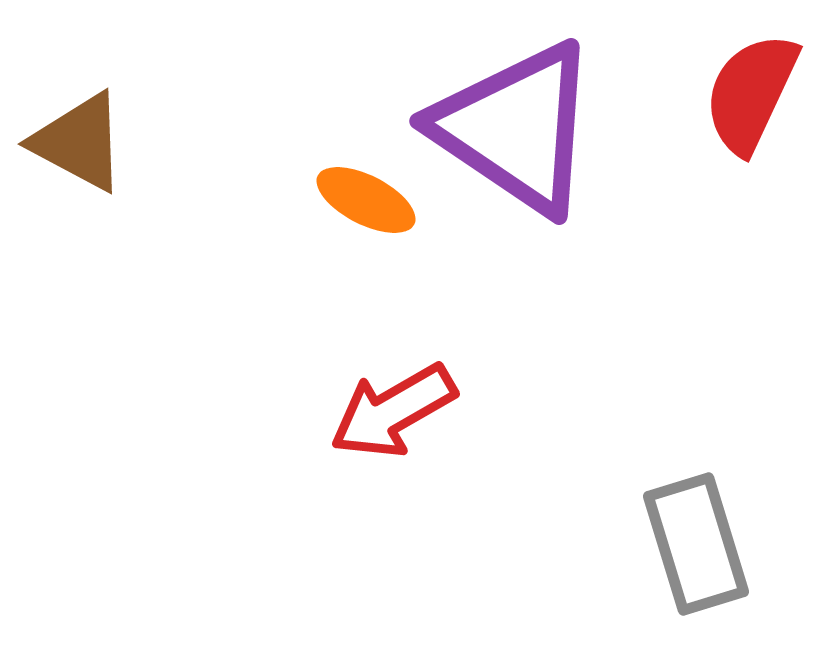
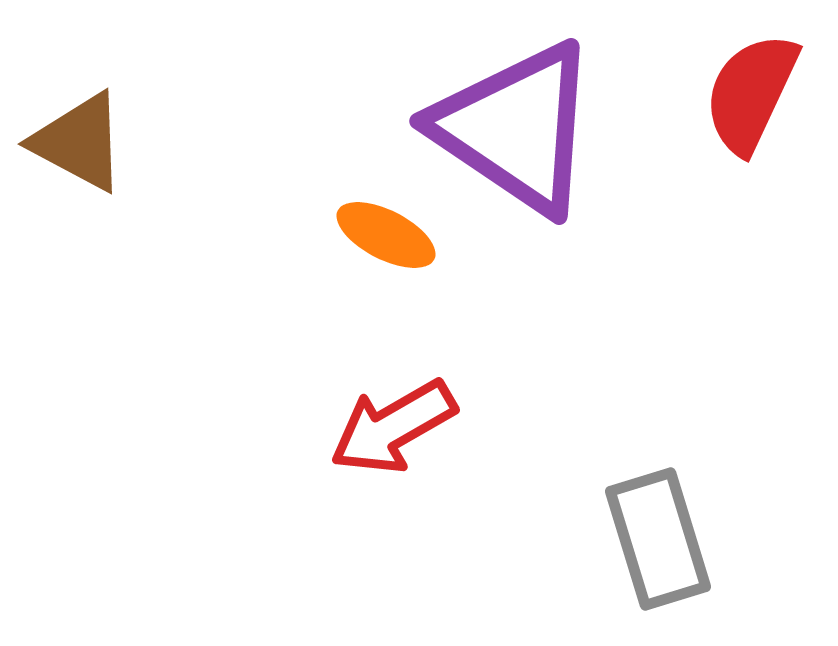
orange ellipse: moved 20 px right, 35 px down
red arrow: moved 16 px down
gray rectangle: moved 38 px left, 5 px up
